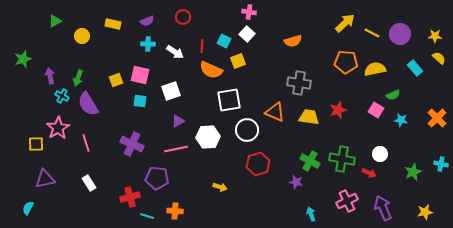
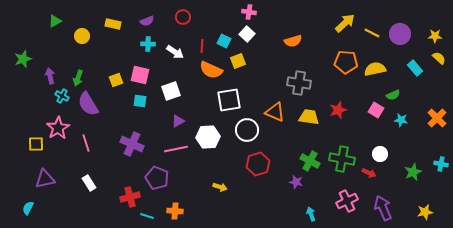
purple pentagon at (157, 178): rotated 15 degrees clockwise
